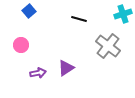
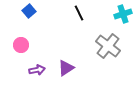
black line: moved 6 px up; rotated 49 degrees clockwise
purple arrow: moved 1 px left, 3 px up
